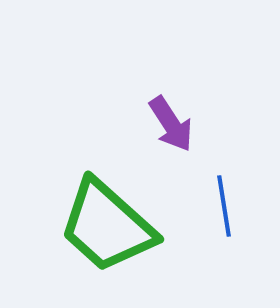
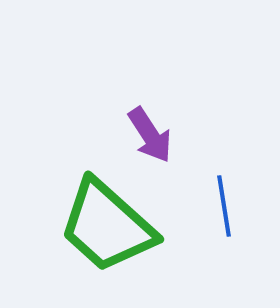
purple arrow: moved 21 px left, 11 px down
